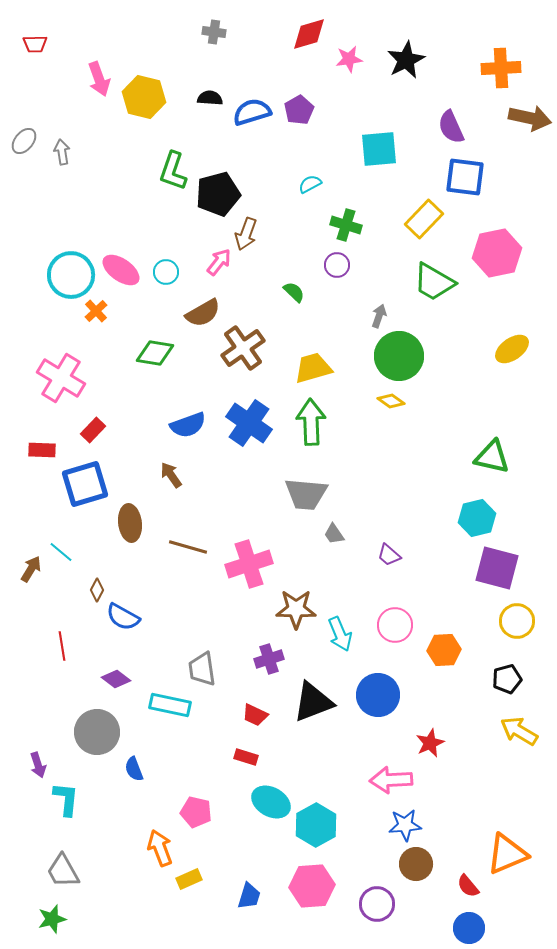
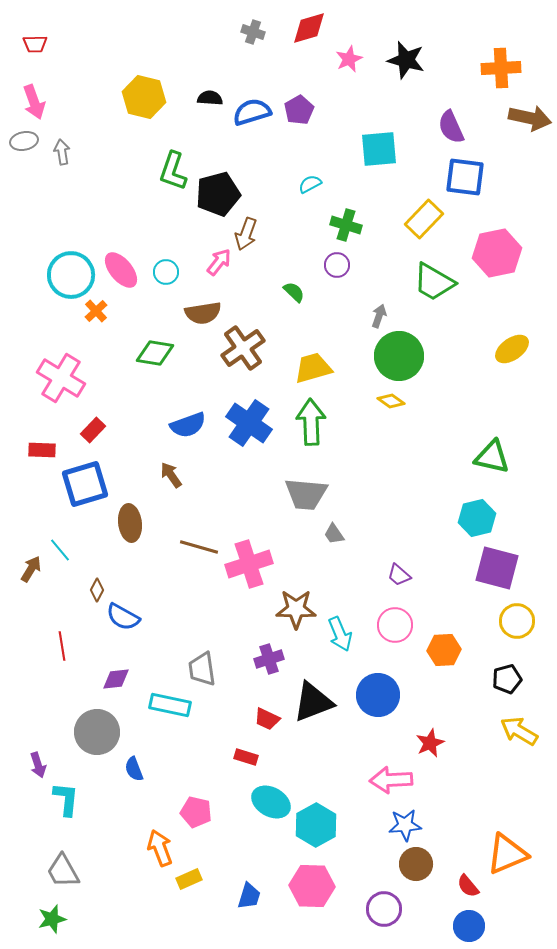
gray cross at (214, 32): moved 39 px right; rotated 10 degrees clockwise
red diamond at (309, 34): moved 6 px up
pink star at (349, 59): rotated 16 degrees counterclockwise
black star at (406, 60): rotated 30 degrees counterclockwise
pink arrow at (99, 79): moved 65 px left, 23 px down
gray ellipse at (24, 141): rotated 40 degrees clockwise
pink ellipse at (121, 270): rotated 15 degrees clockwise
brown semicircle at (203, 313): rotated 21 degrees clockwise
brown line at (188, 547): moved 11 px right
cyan line at (61, 552): moved 1 px left, 2 px up; rotated 10 degrees clockwise
purple trapezoid at (389, 555): moved 10 px right, 20 px down
purple diamond at (116, 679): rotated 44 degrees counterclockwise
red trapezoid at (255, 715): moved 12 px right, 4 px down
pink hexagon at (312, 886): rotated 6 degrees clockwise
purple circle at (377, 904): moved 7 px right, 5 px down
blue circle at (469, 928): moved 2 px up
